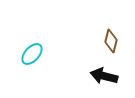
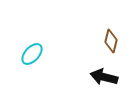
black arrow: moved 1 px down
